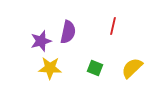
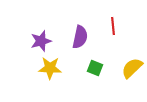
red line: rotated 18 degrees counterclockwise
purple semicircle: moved 12 px right, 5 px down
